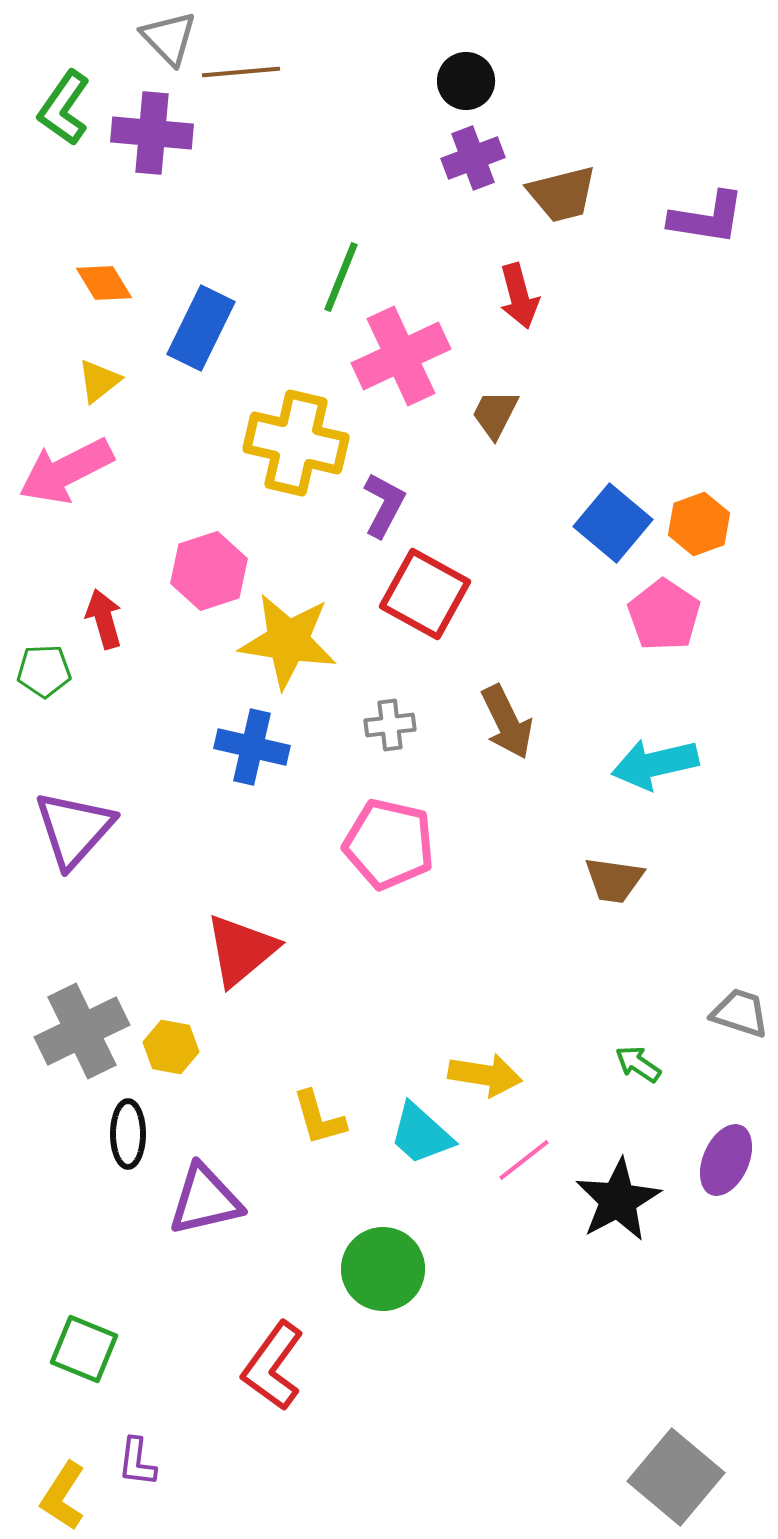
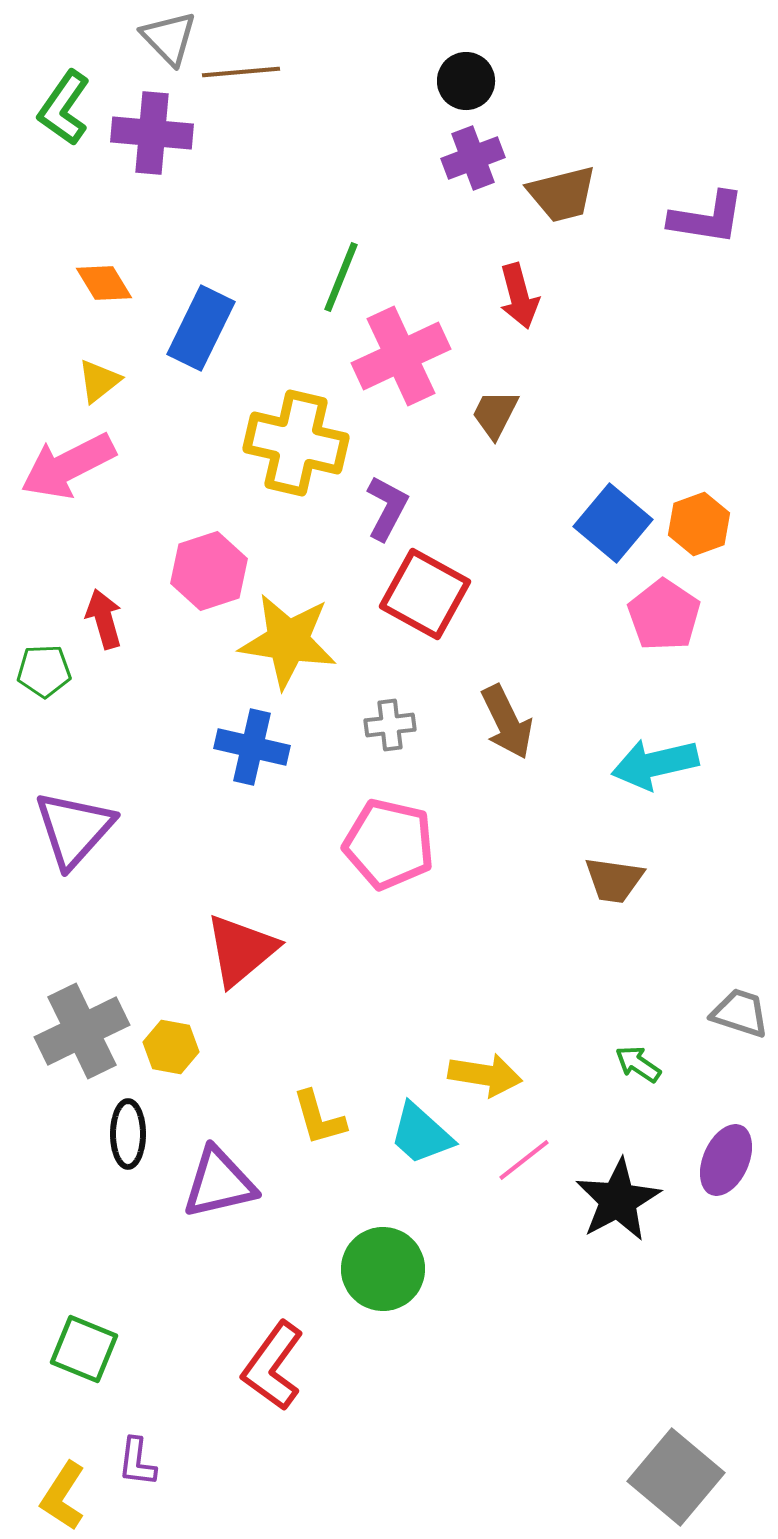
pink arrow at (66, 471): moved 2 px right, 5 px up
purple L-shape at (384, 505): moved 3 px right, 3 px down
purple triangle at (205, 1200): moved 14 px right, 17 px up
